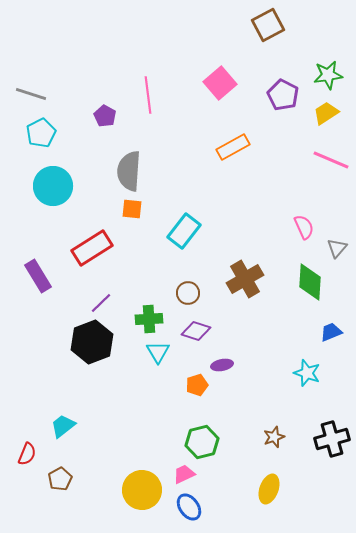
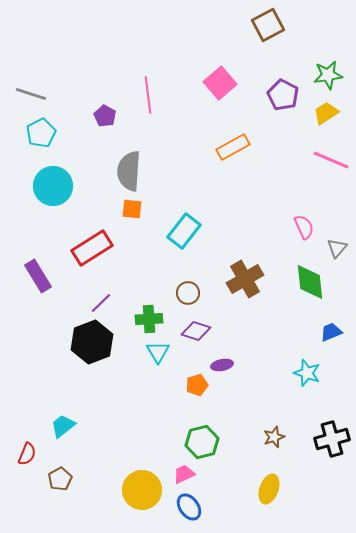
green diamond at (310, 282): rotated 9 degrees counterclockwise
